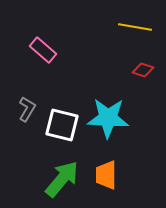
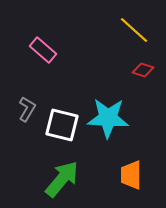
yellow line: moved 1 px left, 3 px down; rotated 32 degrees clockwise
orange trapezoid: moved 25 px right
